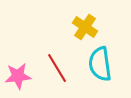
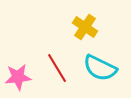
cyan semicircle: moved 4 px down; rotated 56 degrees counterclockwise
pink star: moved 1 px down
